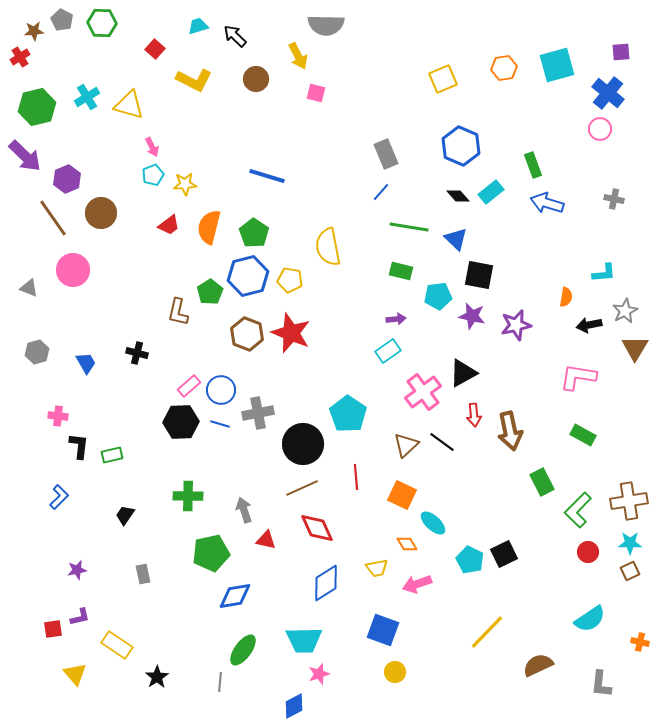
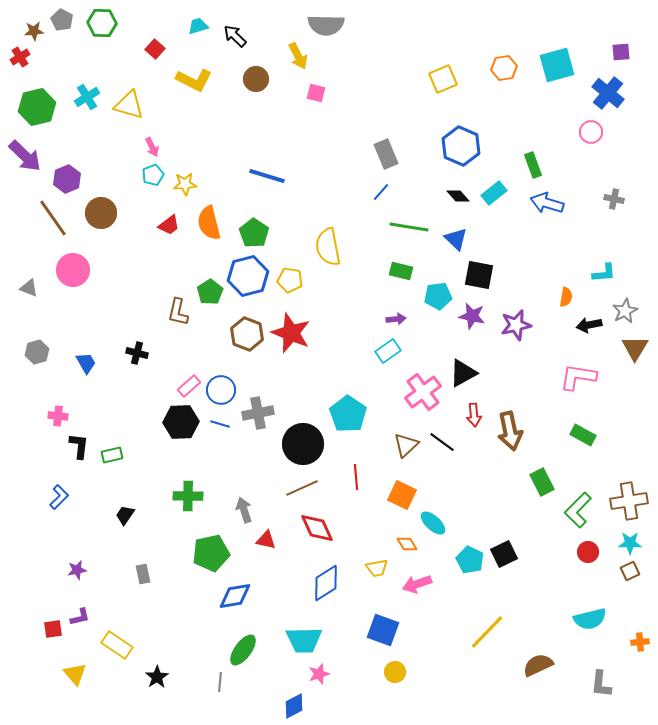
pink circle at (600, 129): moved 9 px left, 3 px down
cyan rectangle at (491, 192): moved 3 px right, 1 px down
orange semicircle at (209, 227): moved 4 px up; rotated 28 degrees counterclockwise
cyan semicircle at (590, 619): rotated 20 degrees clockwise
orange cross at (640, 642): rotated 18 degrees counterclockwise
